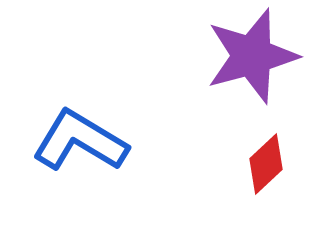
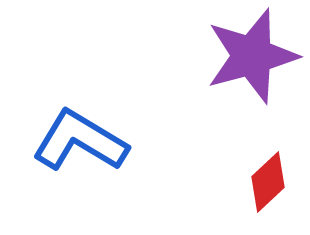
red diamond: moved 2 px right, 18 px down
